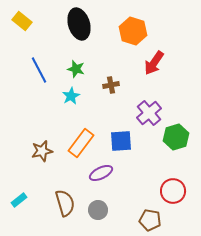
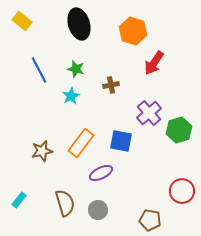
green hexagon: moved 3 px right, 7 px up
blue square: rotated 15 degrees clockwise
red circle: moved 9 px right
cyan rectangle: rotated 14 degrees counterclockwise
